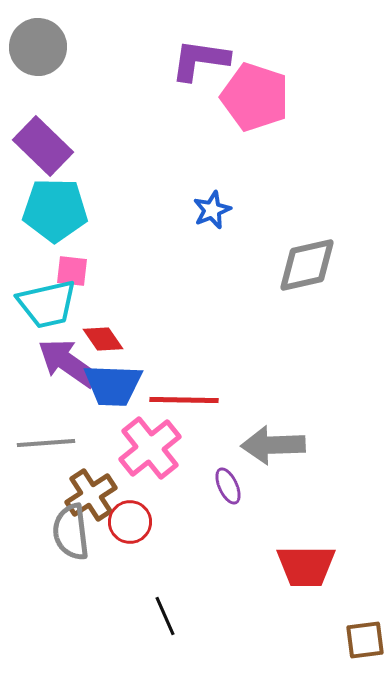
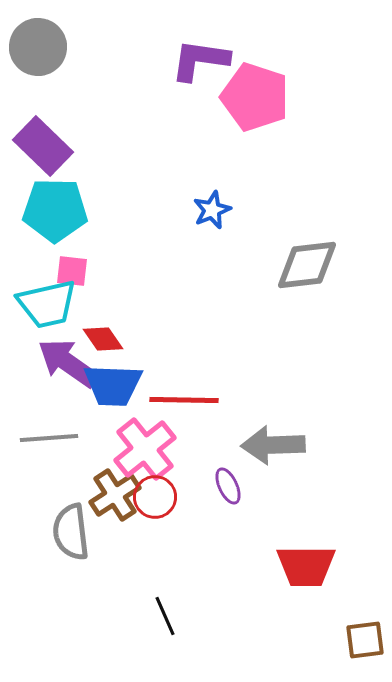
gray diamond: rotated 6 degrees clockwise
gray line: moved 3 px right, 5 px up
pink cross: moved 5 px left, 1 px down
brown cross: moved 24 px right
red circle: moved 25 px right, 25 px up
